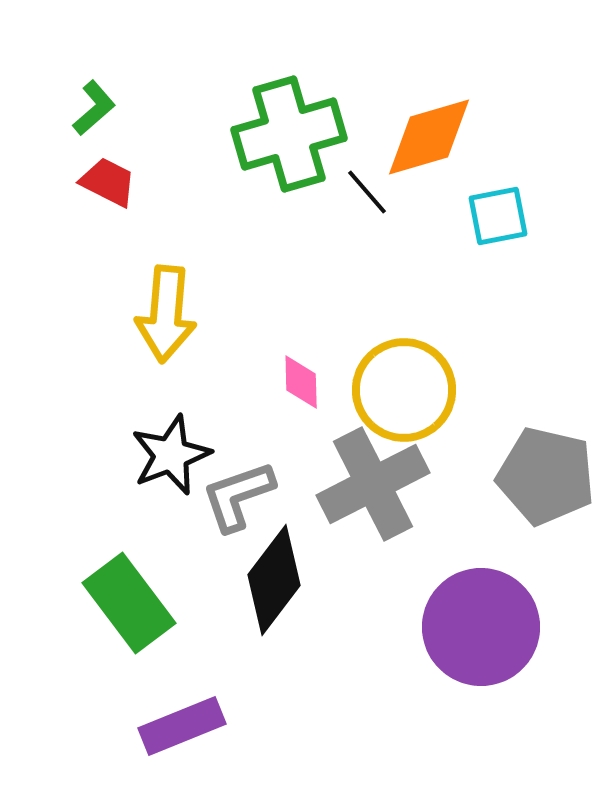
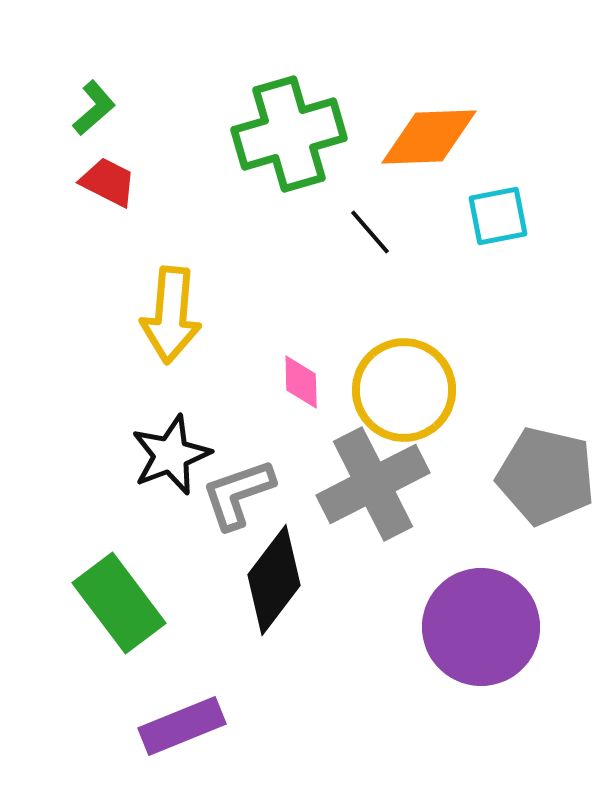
orange diamond: rotated 14 degrees clockwise
black line: moved 3 px right, 40 px down
yellow arrow: moved 5 px right, 1 px down
gray L-shape: moved 2 px up
green rectangle: moved 10 px left
